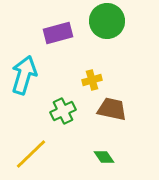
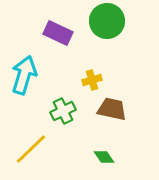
purple rectangle: rotated 40 degrees clockwise
yellow line: moved 5 px up
